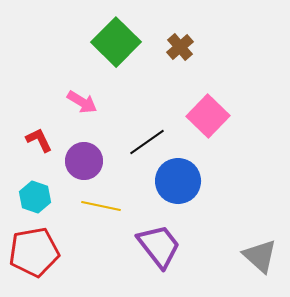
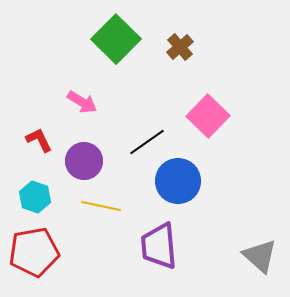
green square: moved 3 px up
purple trapezoid: rotated 147 degrees counterclockwise
